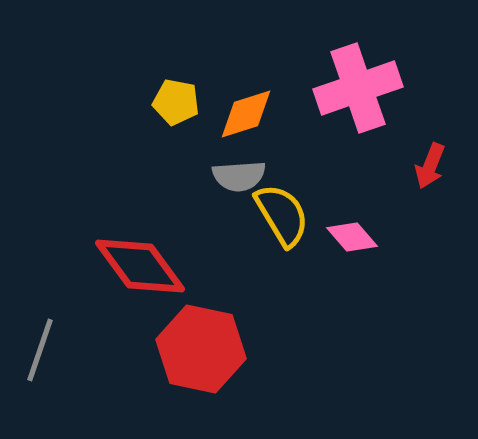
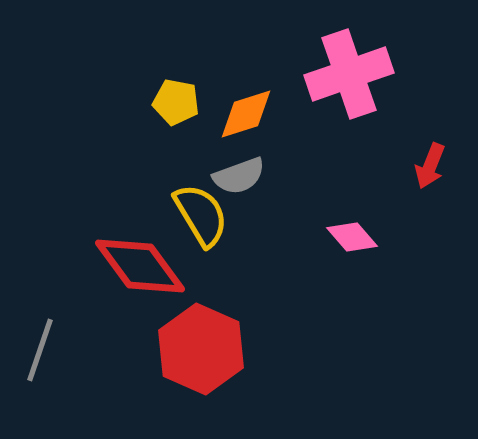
pink cross: moved 9 px left, 14 px up
gray semicircle: rotated 16 degrees counterclockwise
yellow semicircle: moved 81 px left
red hexagon: rotated 12 degrees clockwise
